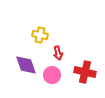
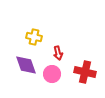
yellow cross: moved 6 px left, 2 px down
pink circle: moved 1 px up
